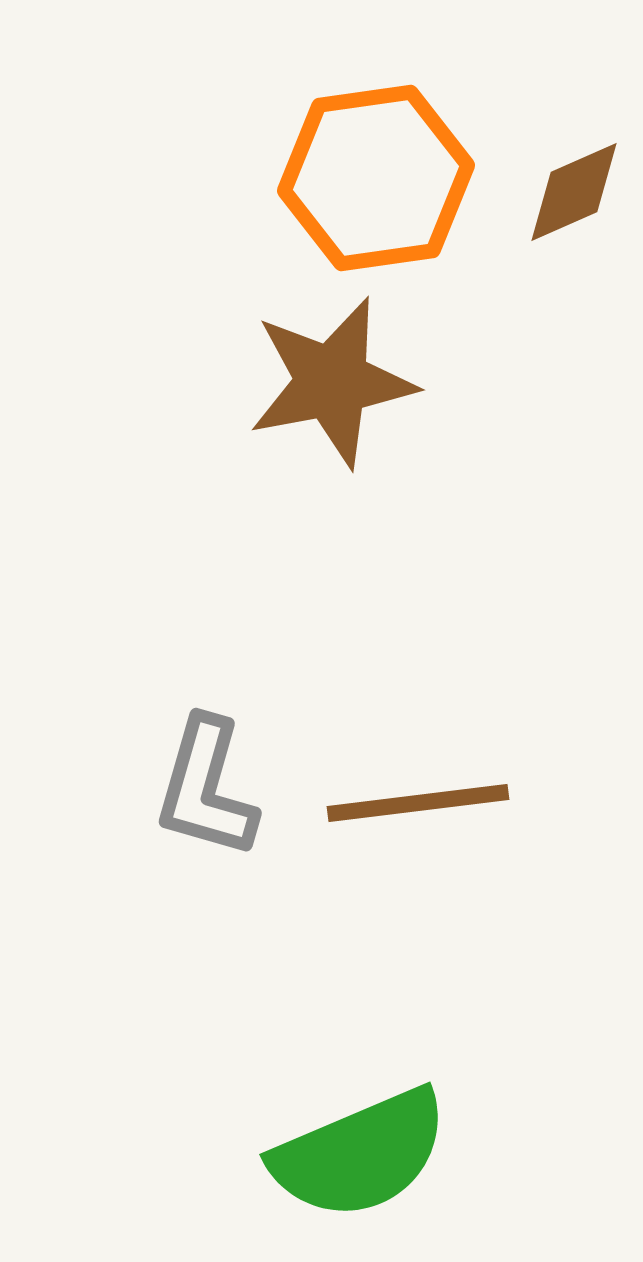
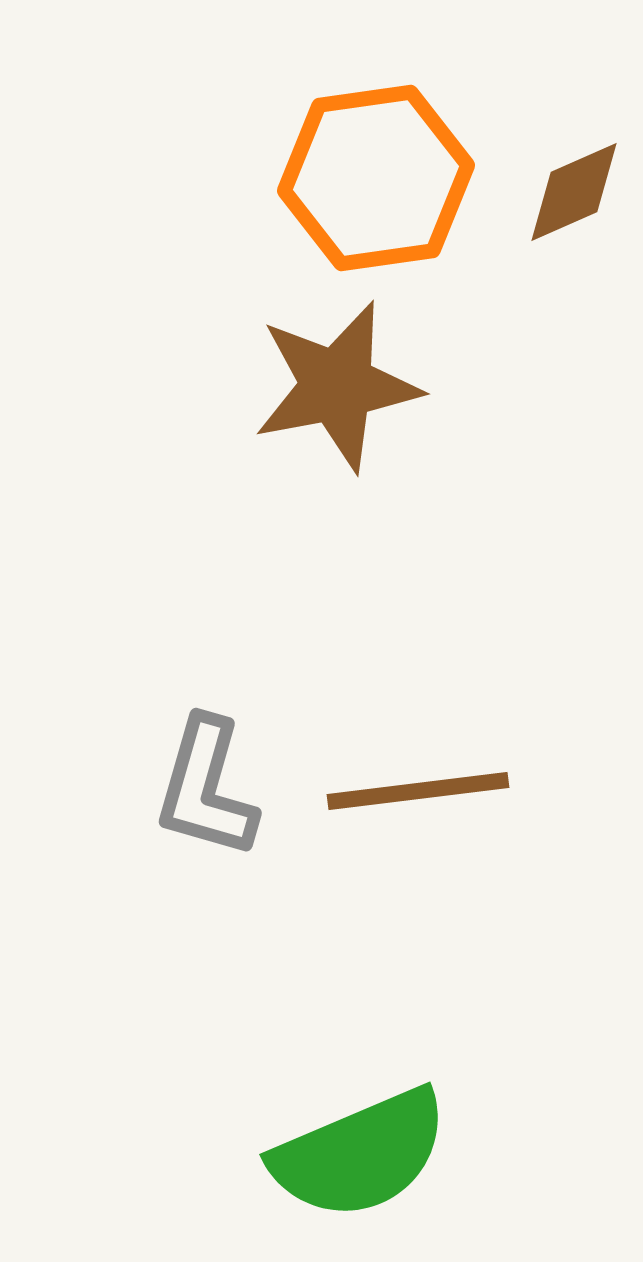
brown star: moved 5 px right, 4 px down
brown line: moved 12 px up
